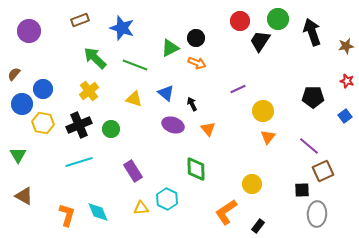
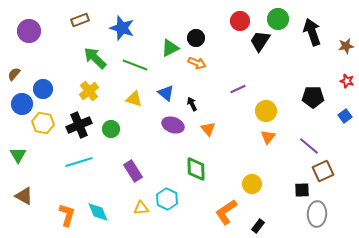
yellow circle at (263, 111): moved 3 px right
